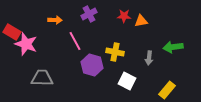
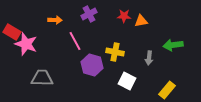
green arrow: moved 2 px up
